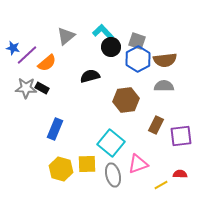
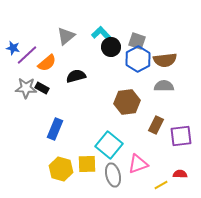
cyan L-shape: moved 1 px left, 2 px down
black semicircle: moved 14 px left
brown hexagon: moved 1 px right, 2 px down
cyan square: moved 2 px left, 2 px down
